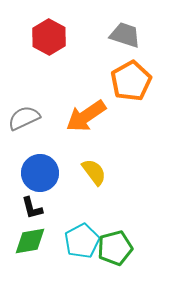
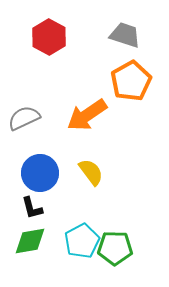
orange arrow: moved 1 px right, 1 px up
yellow semicircle: moved 3 px left
green pentagon: rotated 16 degrees clockwise
